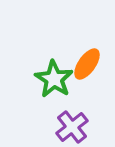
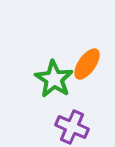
purple cross: rotated 28 degrees counterclockwise
